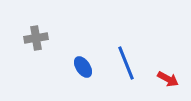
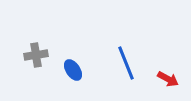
gray cross: moved 17 px down
blue ellipse: moved 10 px left, 3 px down
